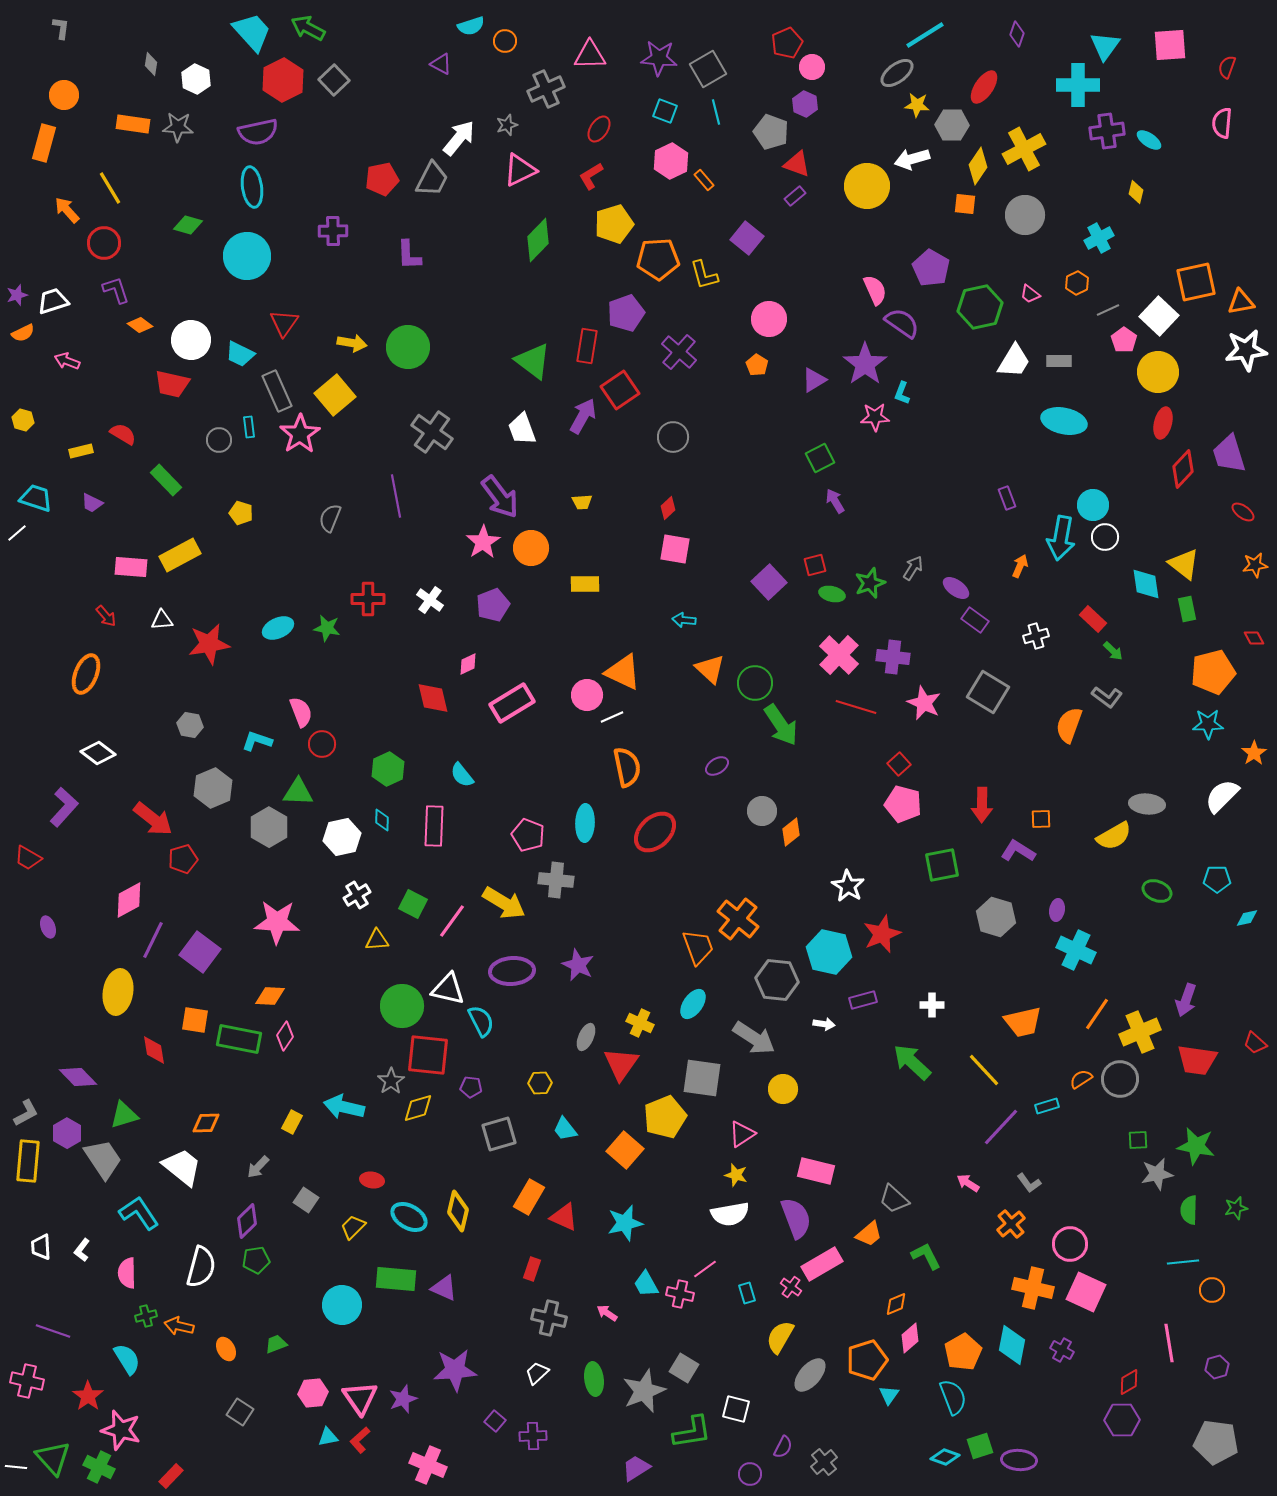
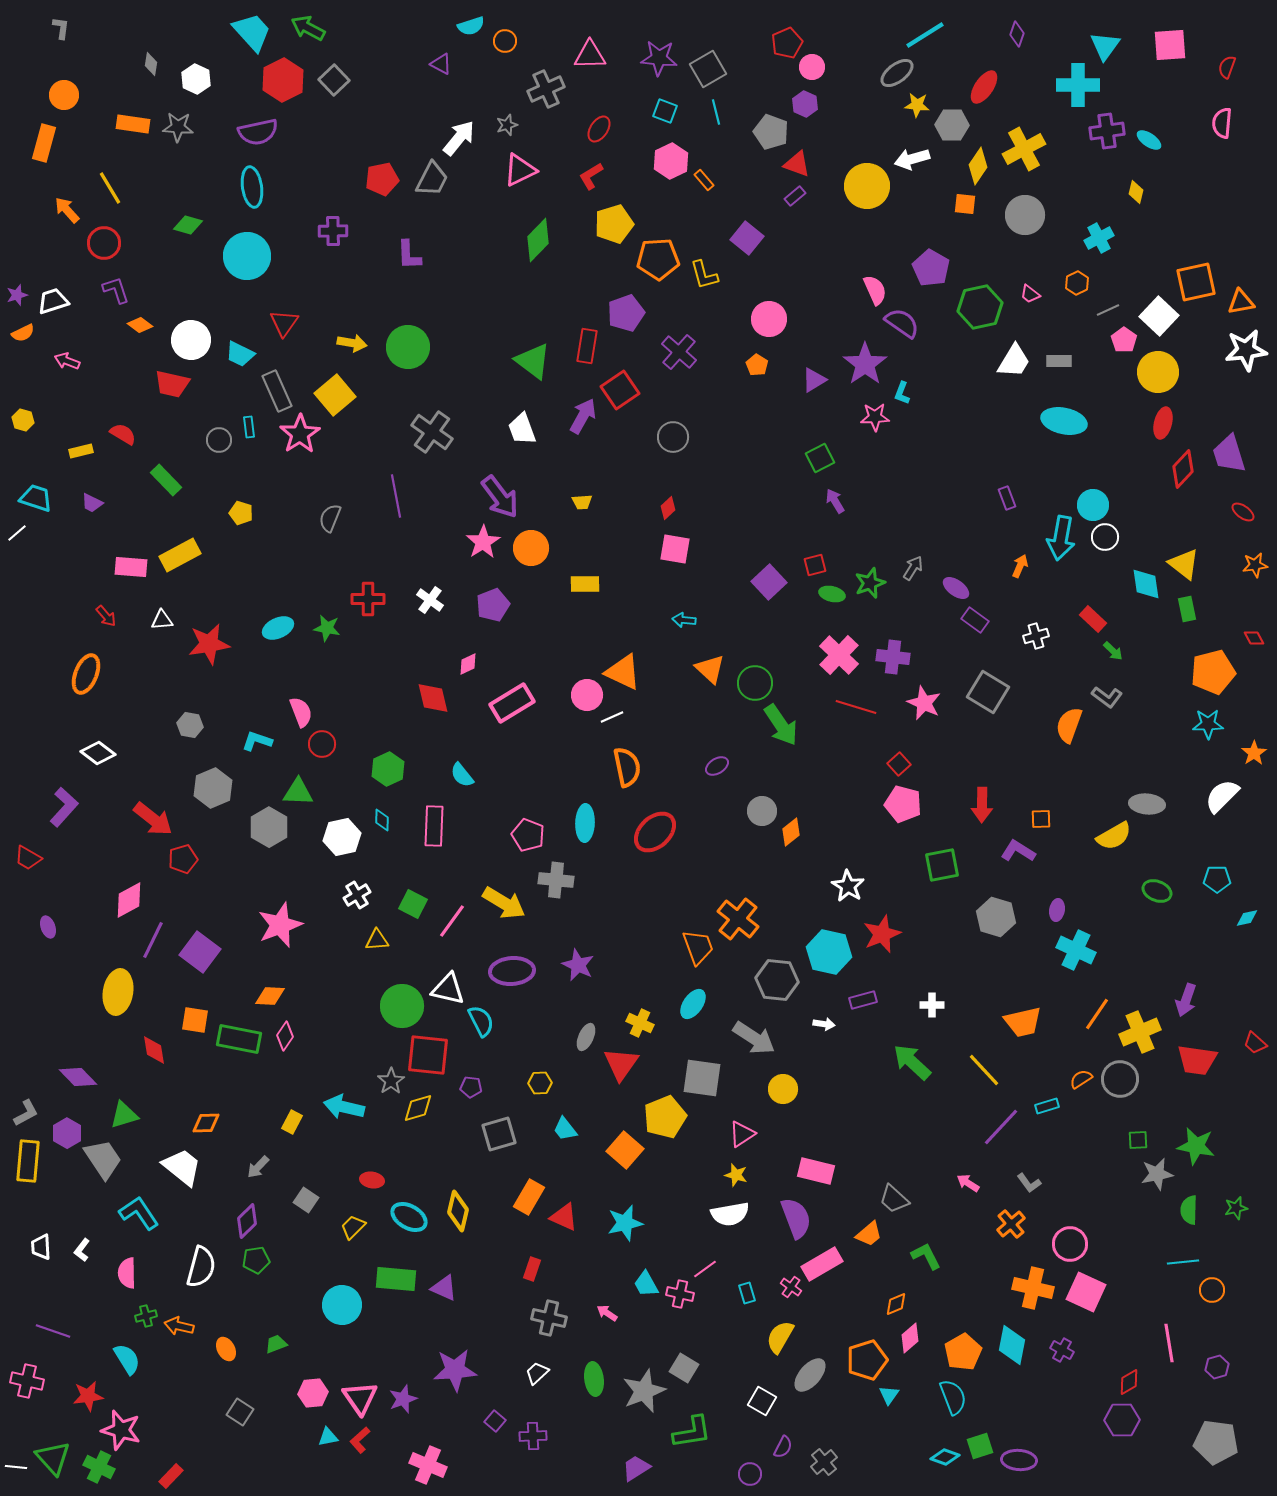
pink star at (277, 922): moved 3 px right, 3 px down; rotated 24 degrees counterclockwise
red star at (88, 1396): rotated 28 degrees clockwise
white square at (736, 1409): moved 26 px right, 8 px up; rotated 16 degrees clockwise
